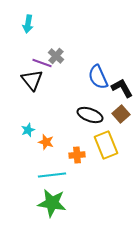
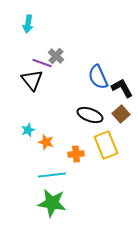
orange cross: moved 1 px left, 1 px up
